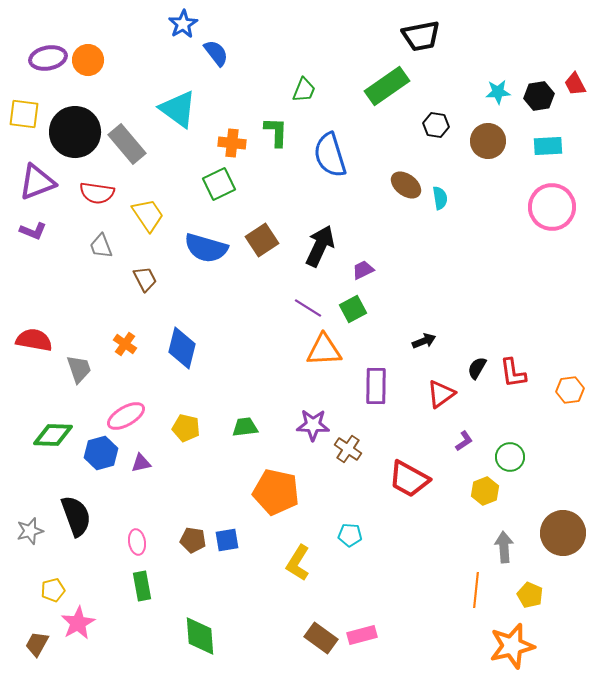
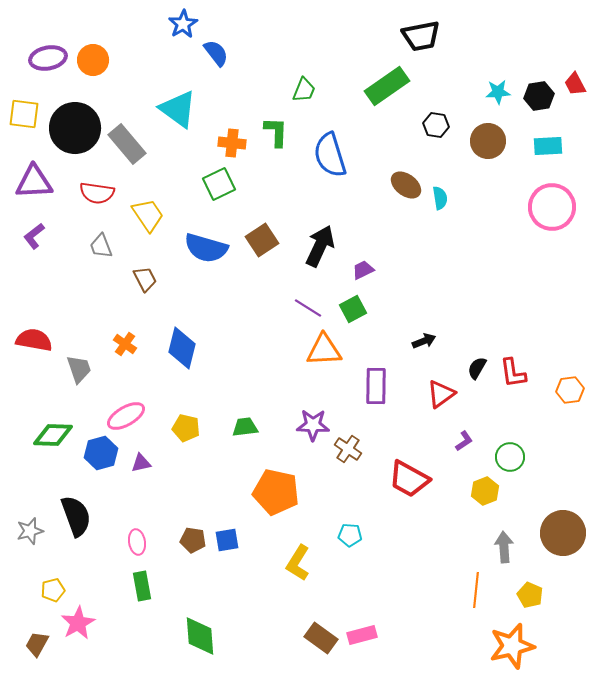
orange circle at (88, 60): moved 5 px right
black circle at (75, 132): moved 4 px up
purple triangle at (37, 182): moved 3 px left; rotated 18 degrees clockwise
purple L-shape at (33, 231): moved 1 px right, 5 px down; rotated 120 degrees clockwise
